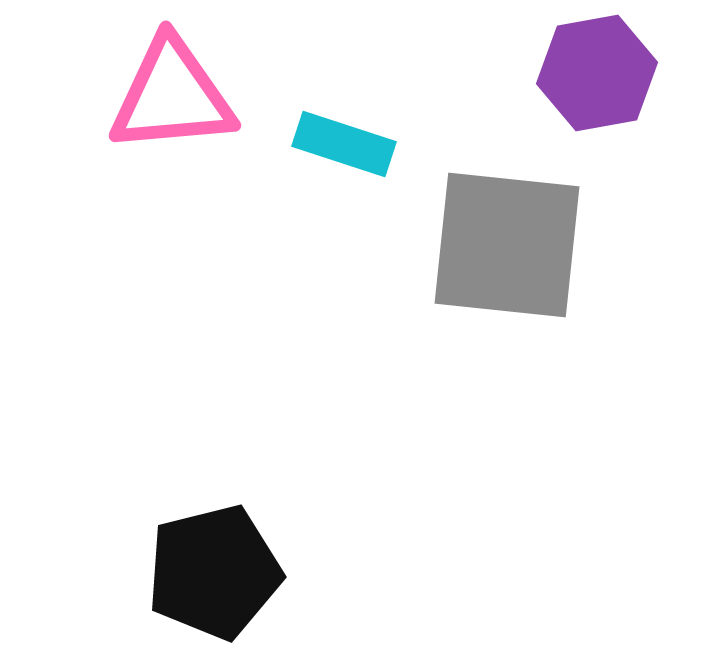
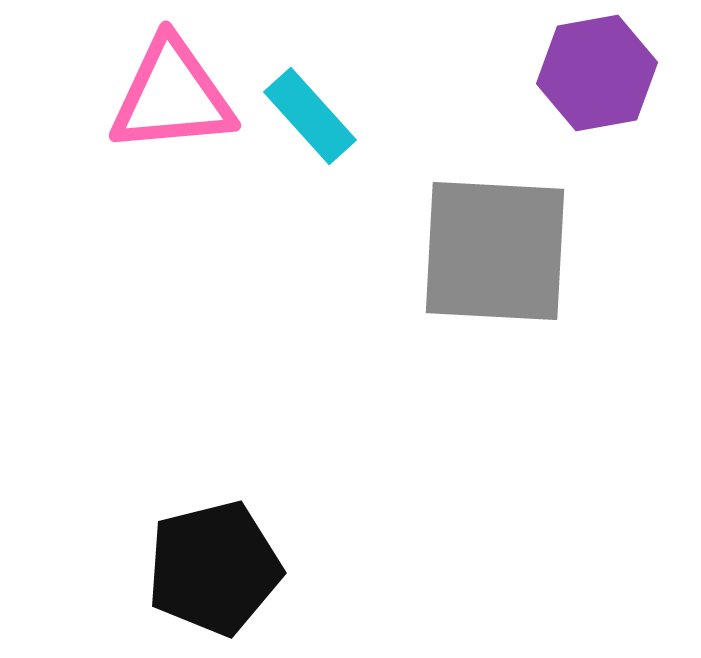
cyan rectangle: moved 34 px left, 28 px up; rotated 30 degrees clockwise
gray square: moved 12 px left, 6 px down; rotated 3 degrees counterclockwise
black pentagon: moved 4 px up
